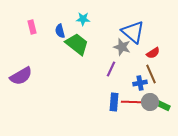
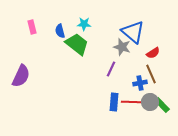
cyan star: moved 1 px right, 5 px down
purple semicircle: rotated 35 degrees counterclockwise
green rectangle: rotated 21 degrees clockwise
